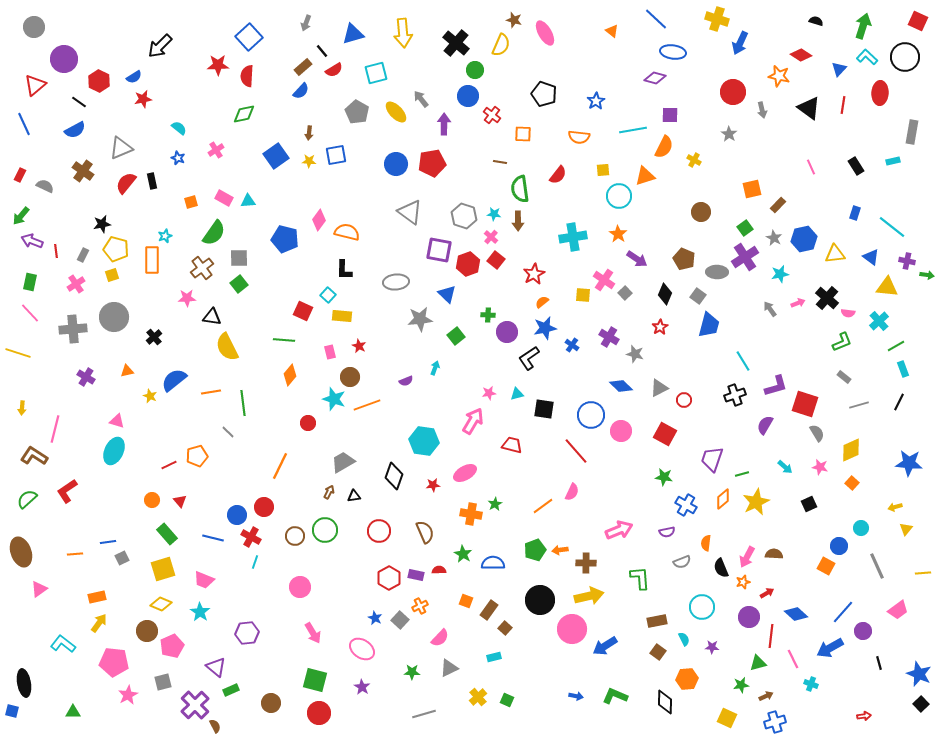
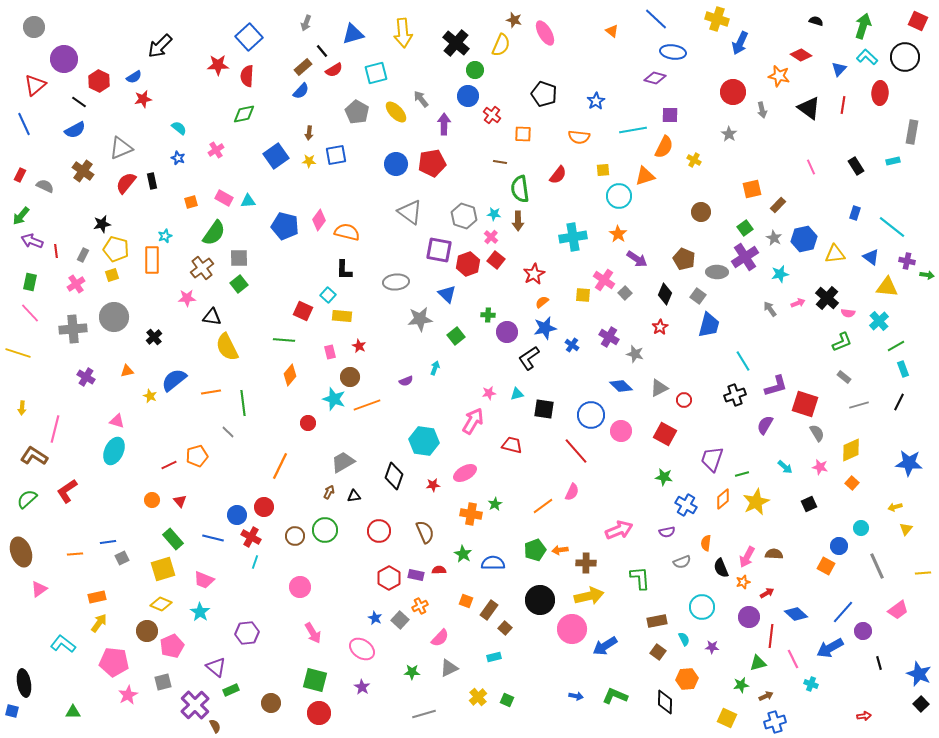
blue pentagon at (285, 239): moved 13 px up
green rectangle at (167, 534): moved 6 px right, 5 px down
